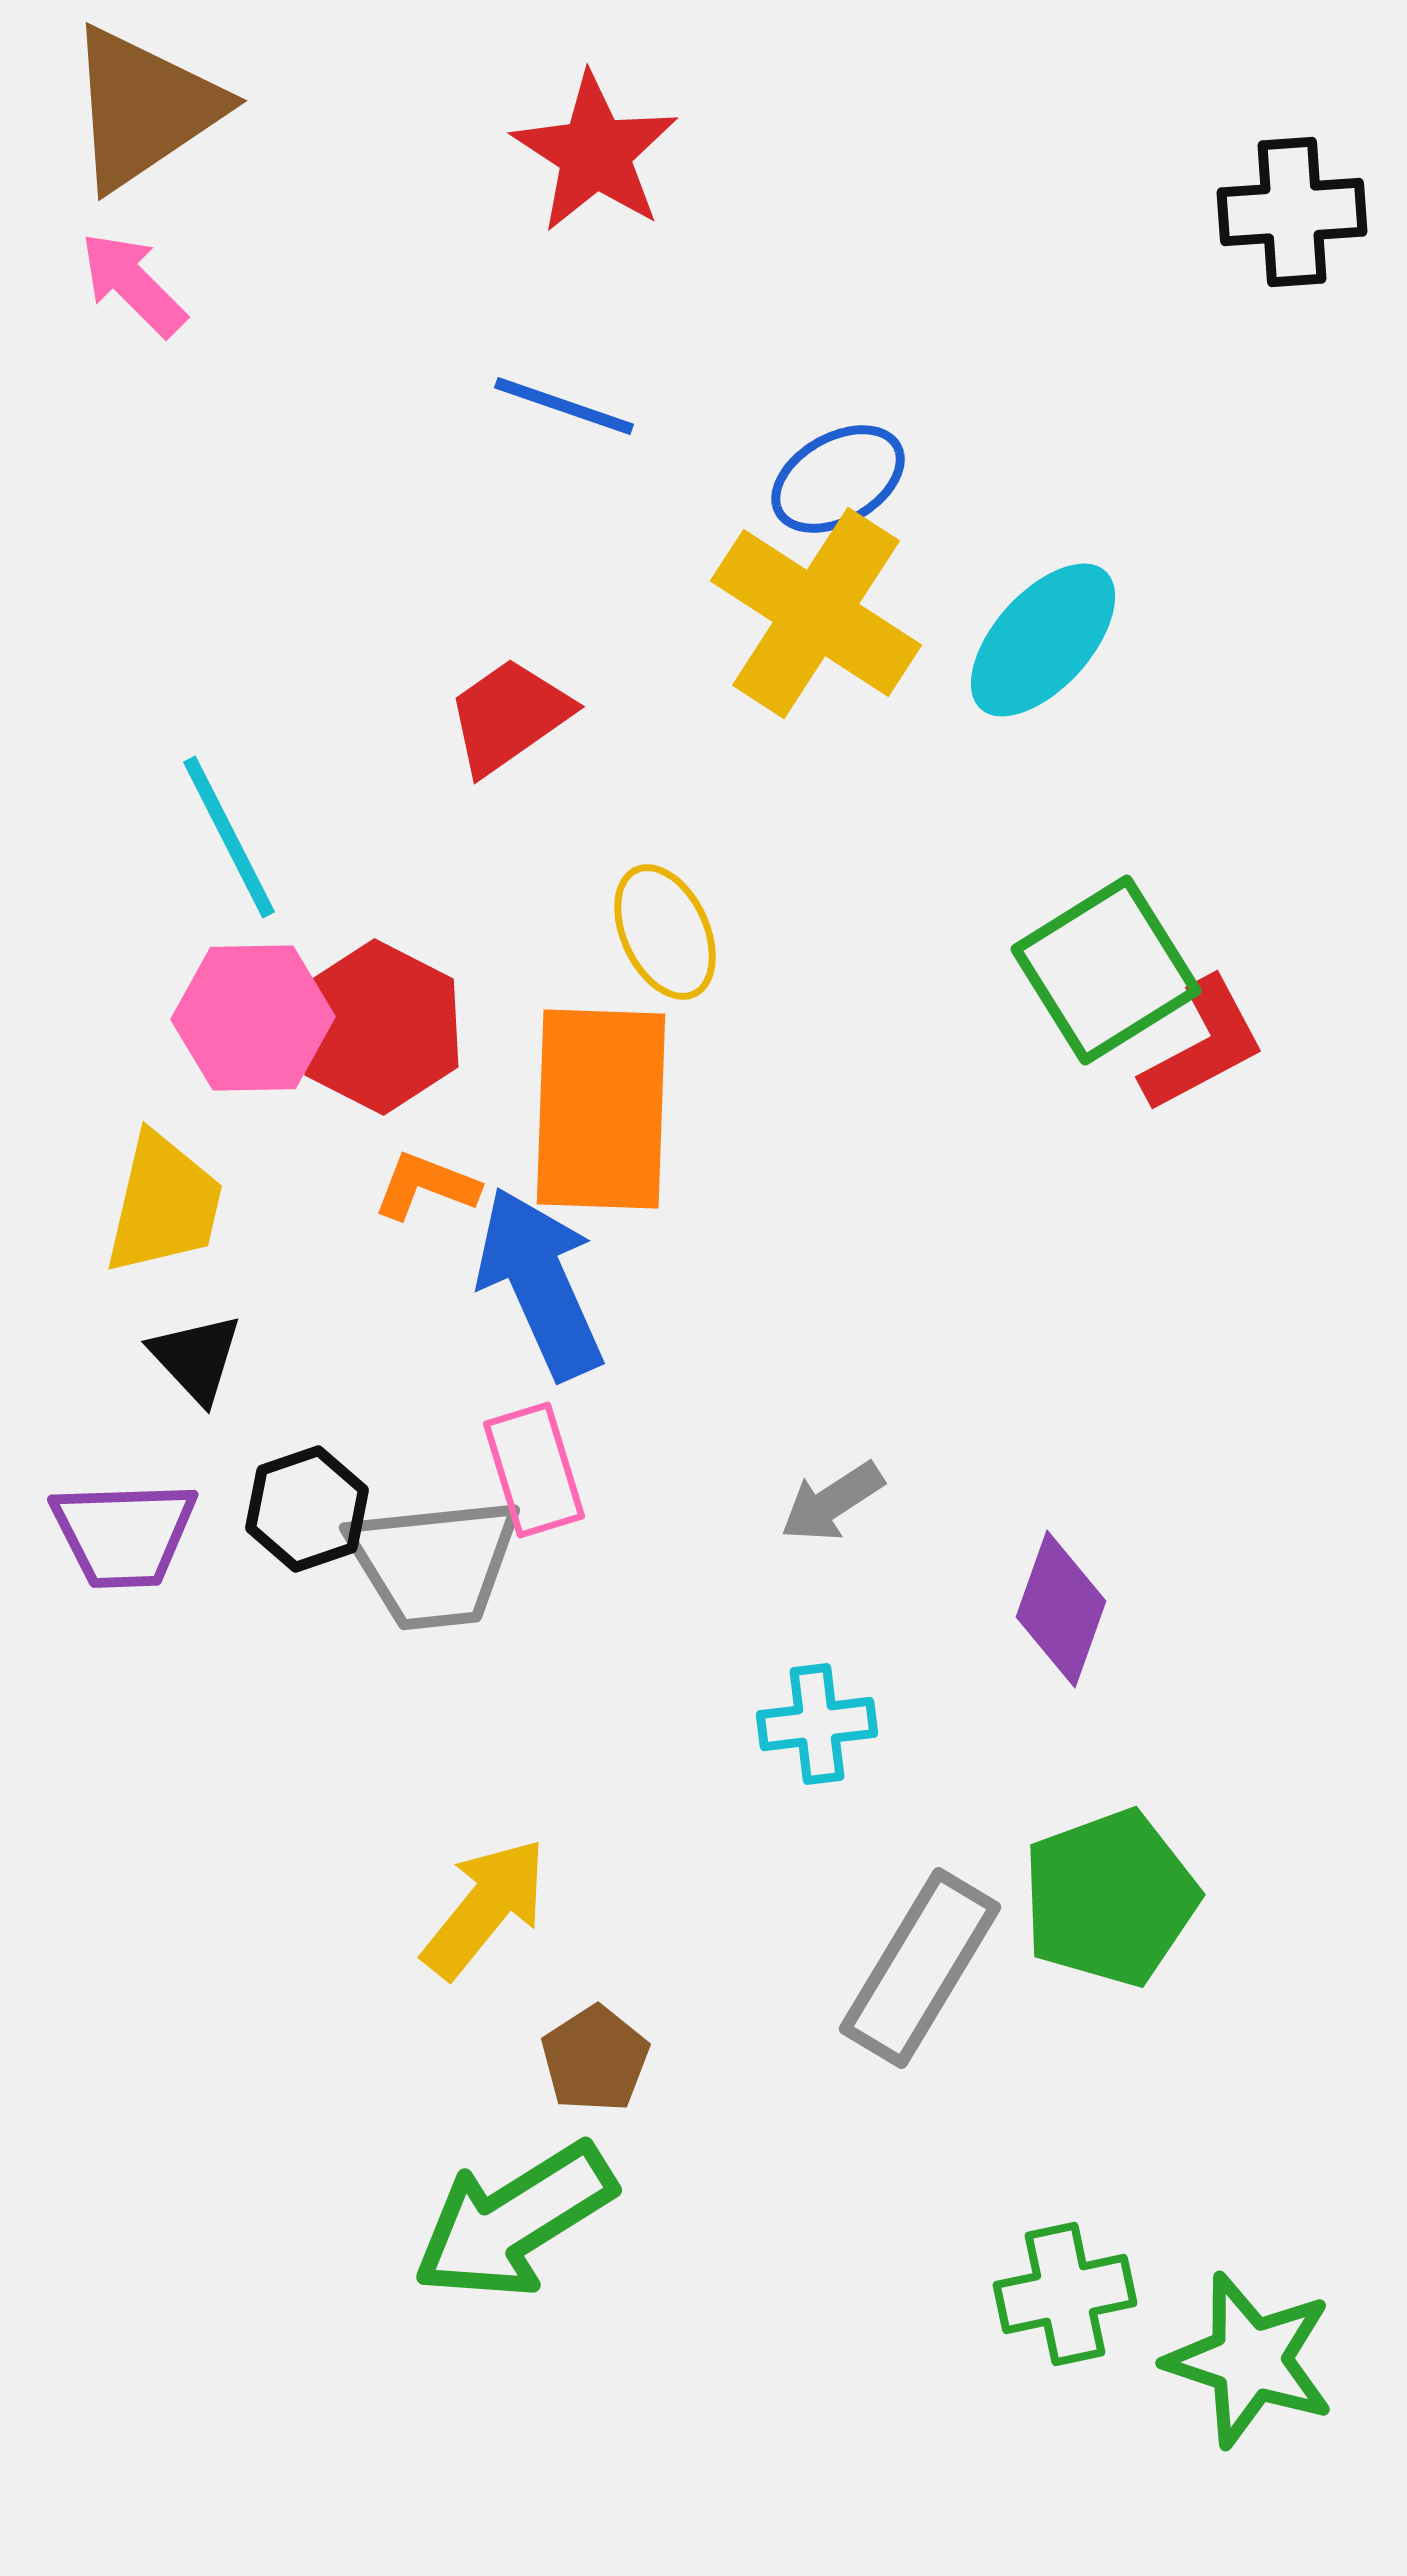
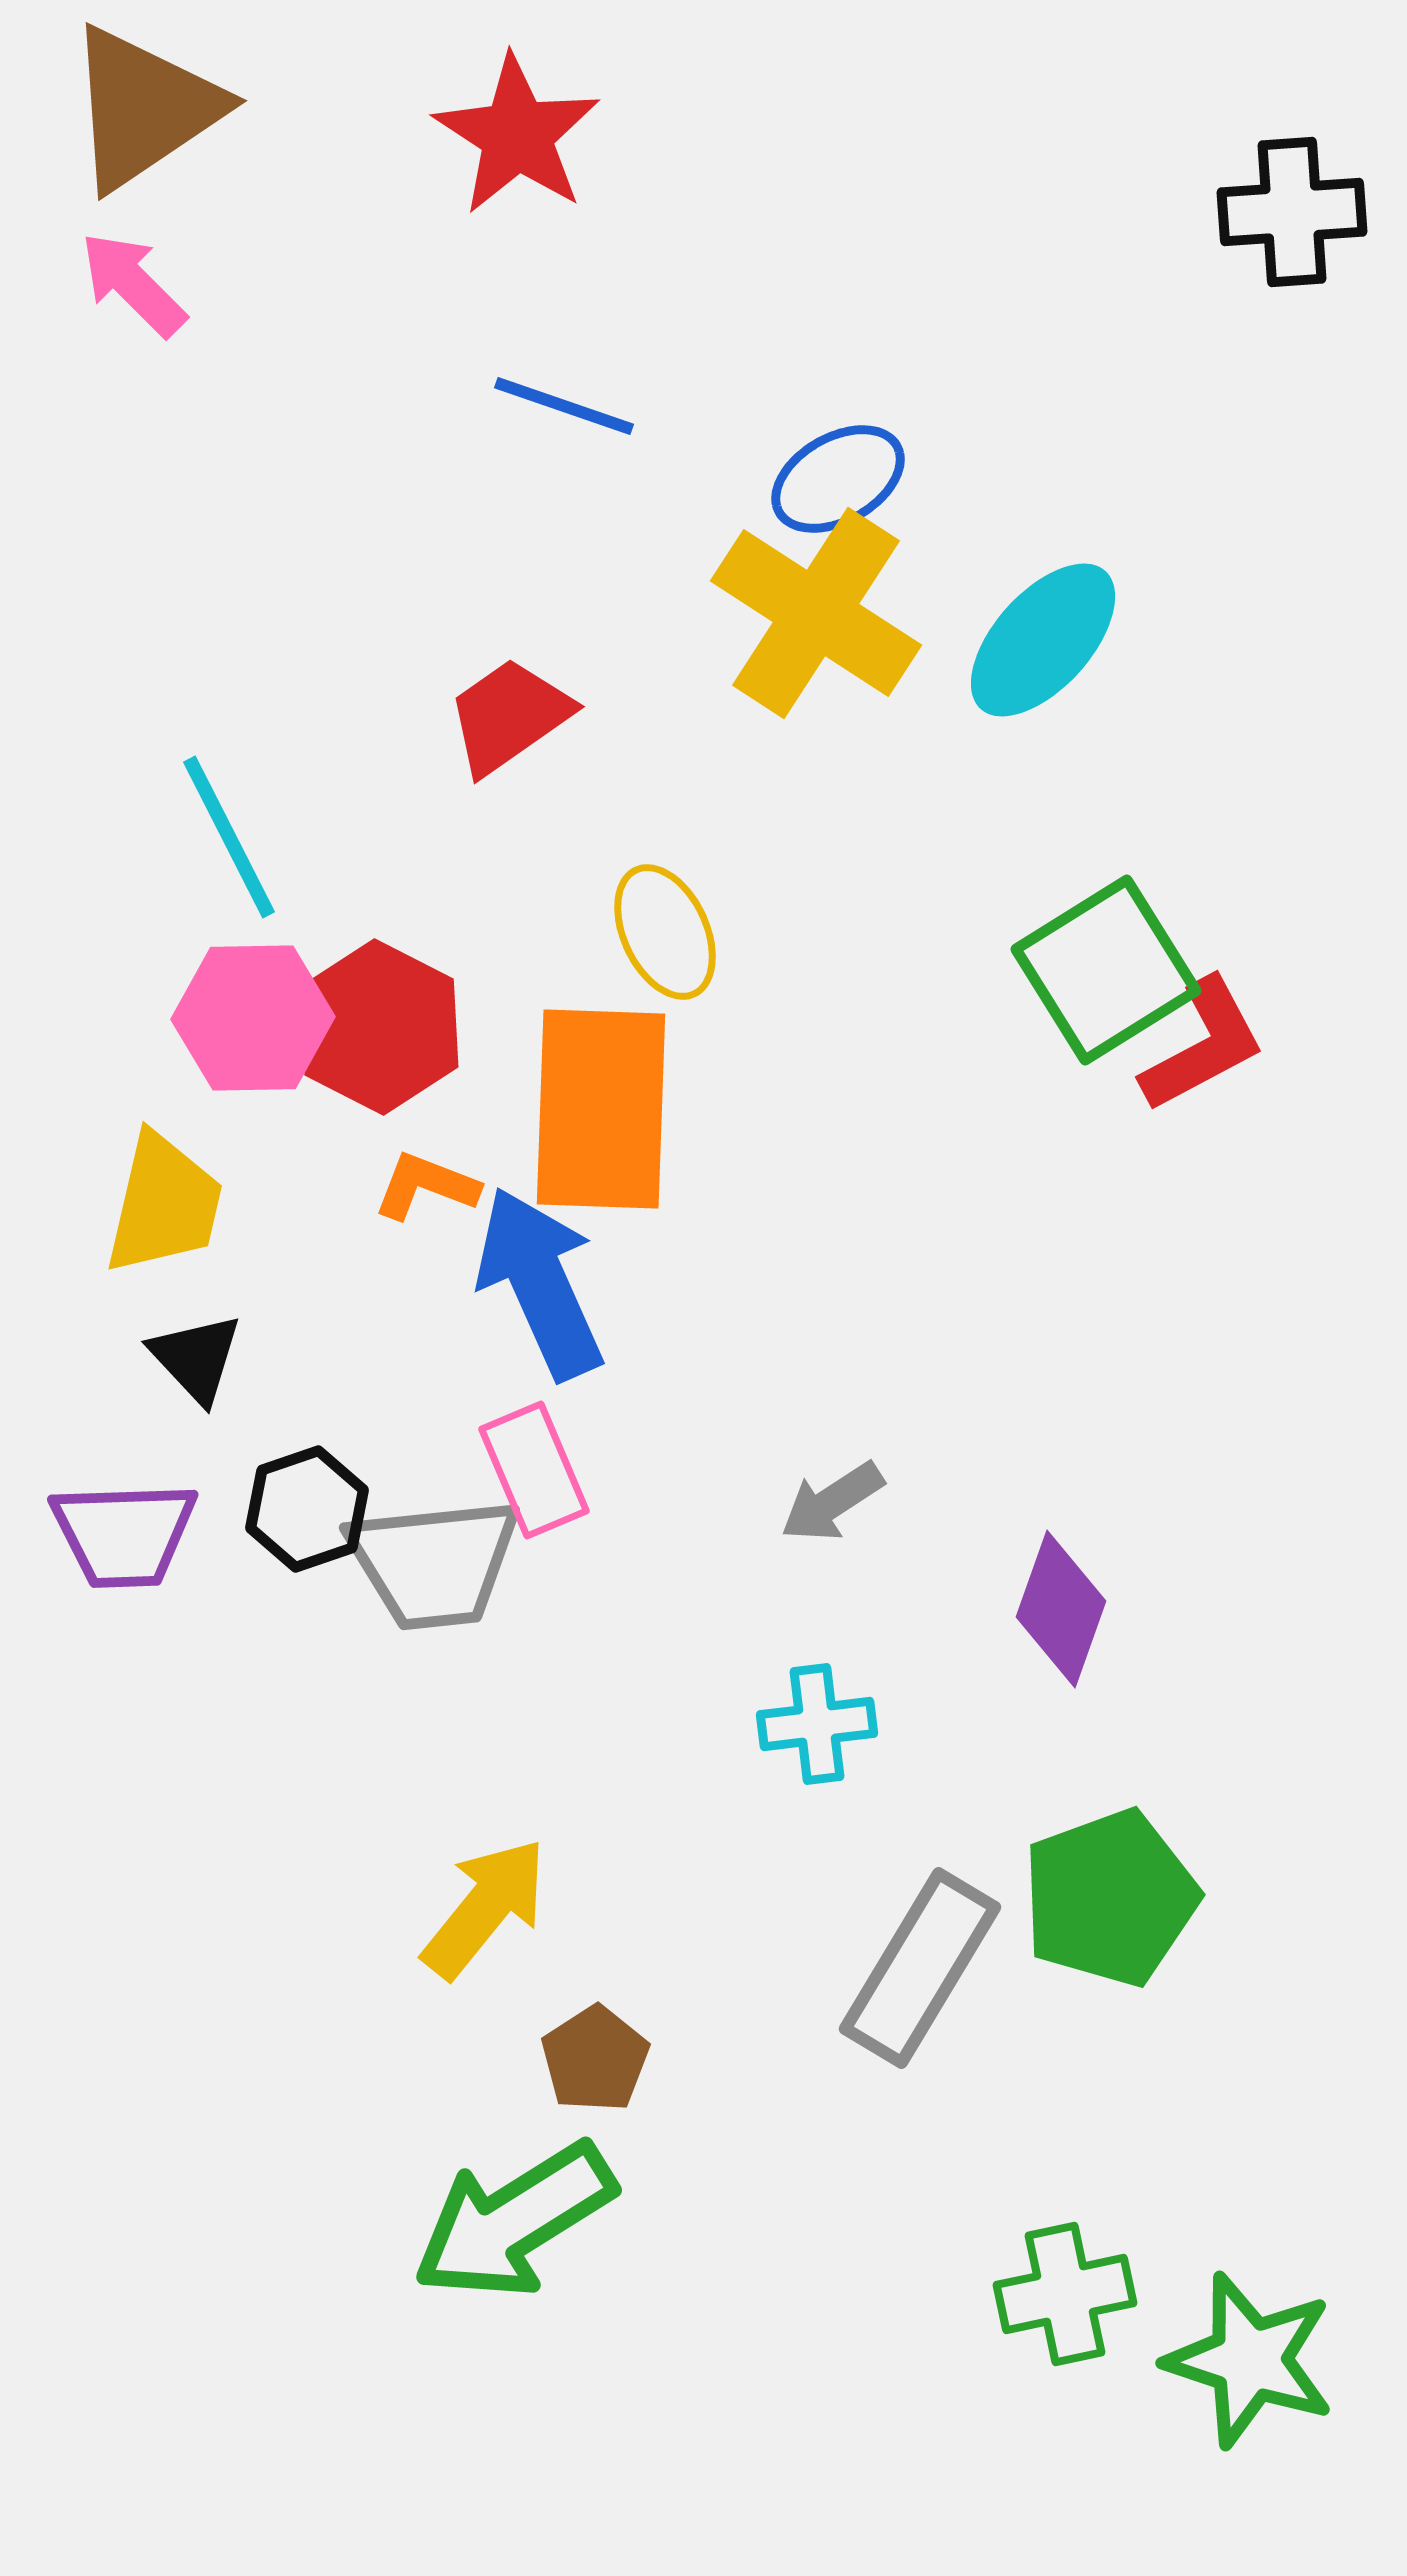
red star: moved 78 px left, 18 px up
pink rectangle: rotated 6 degrees counterclockwise
